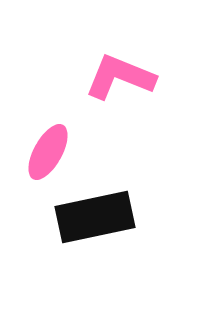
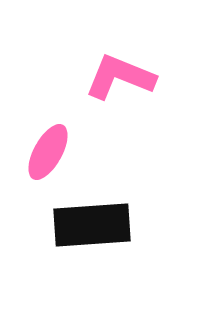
black rectangle: moved 3 px left, 8 px down; rotated 8 degrees clockwise
